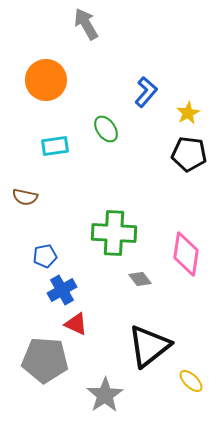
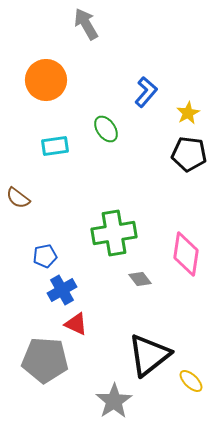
brown semicircle: moved 7 px left, 1 px down; rotated 25 degrees clockwise
green cross: rotated 12 degrees counterclockwise
black triangle: moved 9 px down
gray star: moved 9 px right, 6 px down
